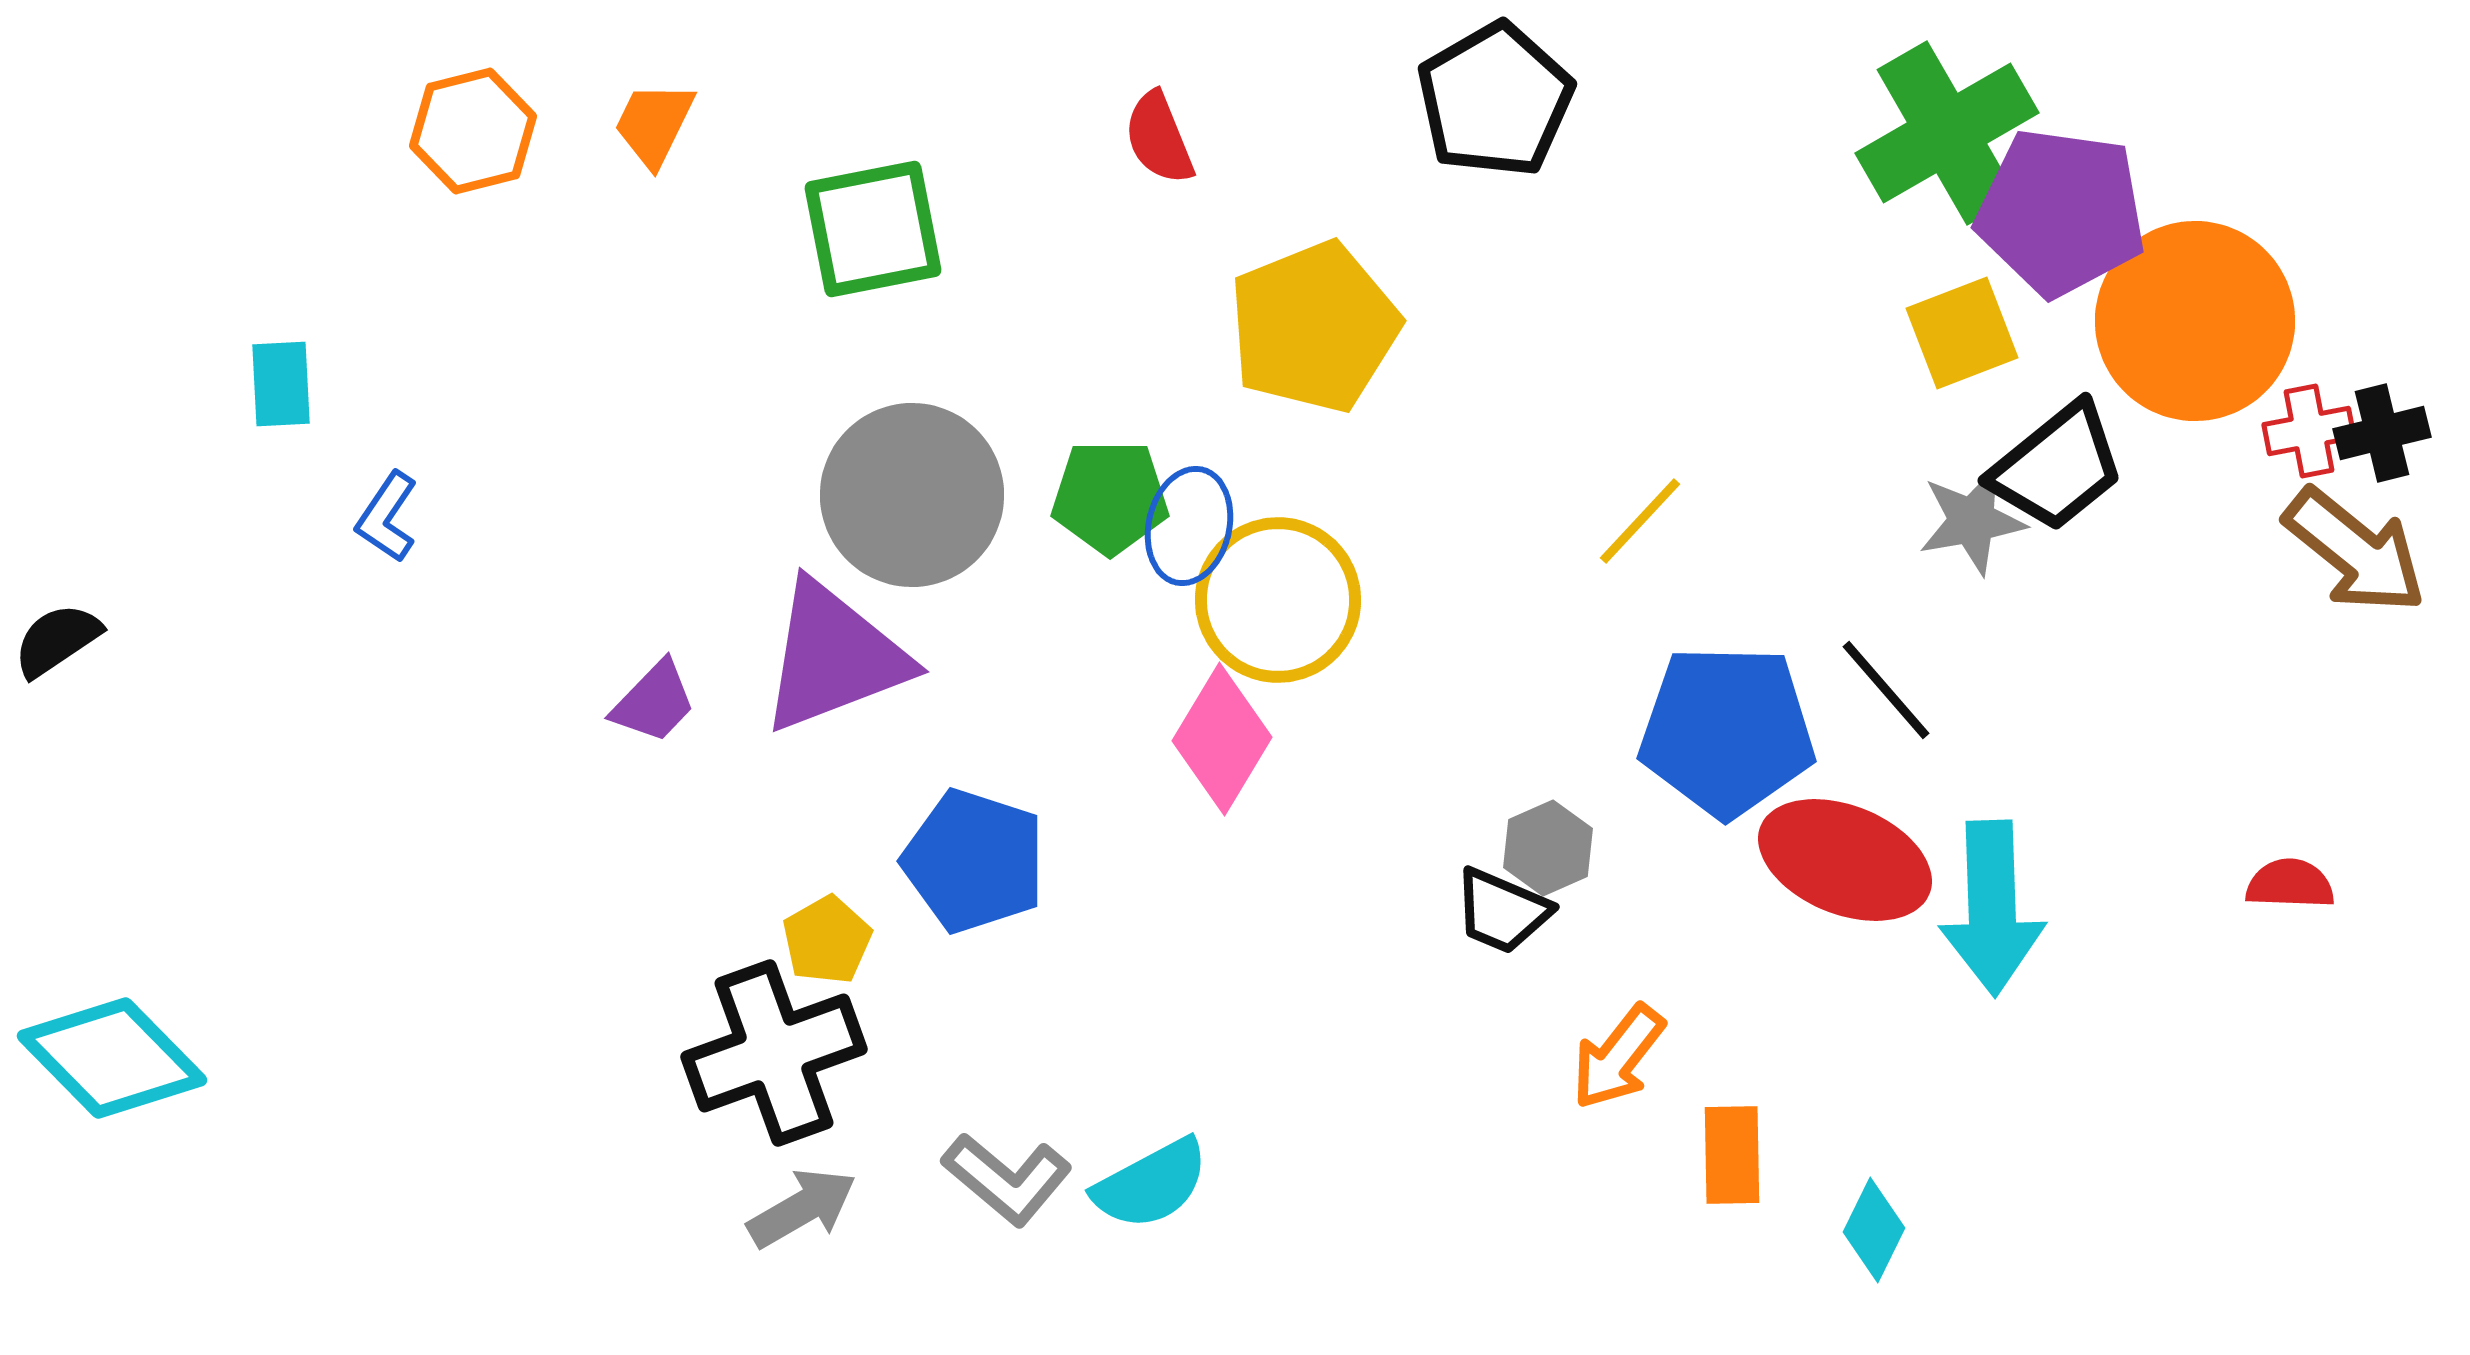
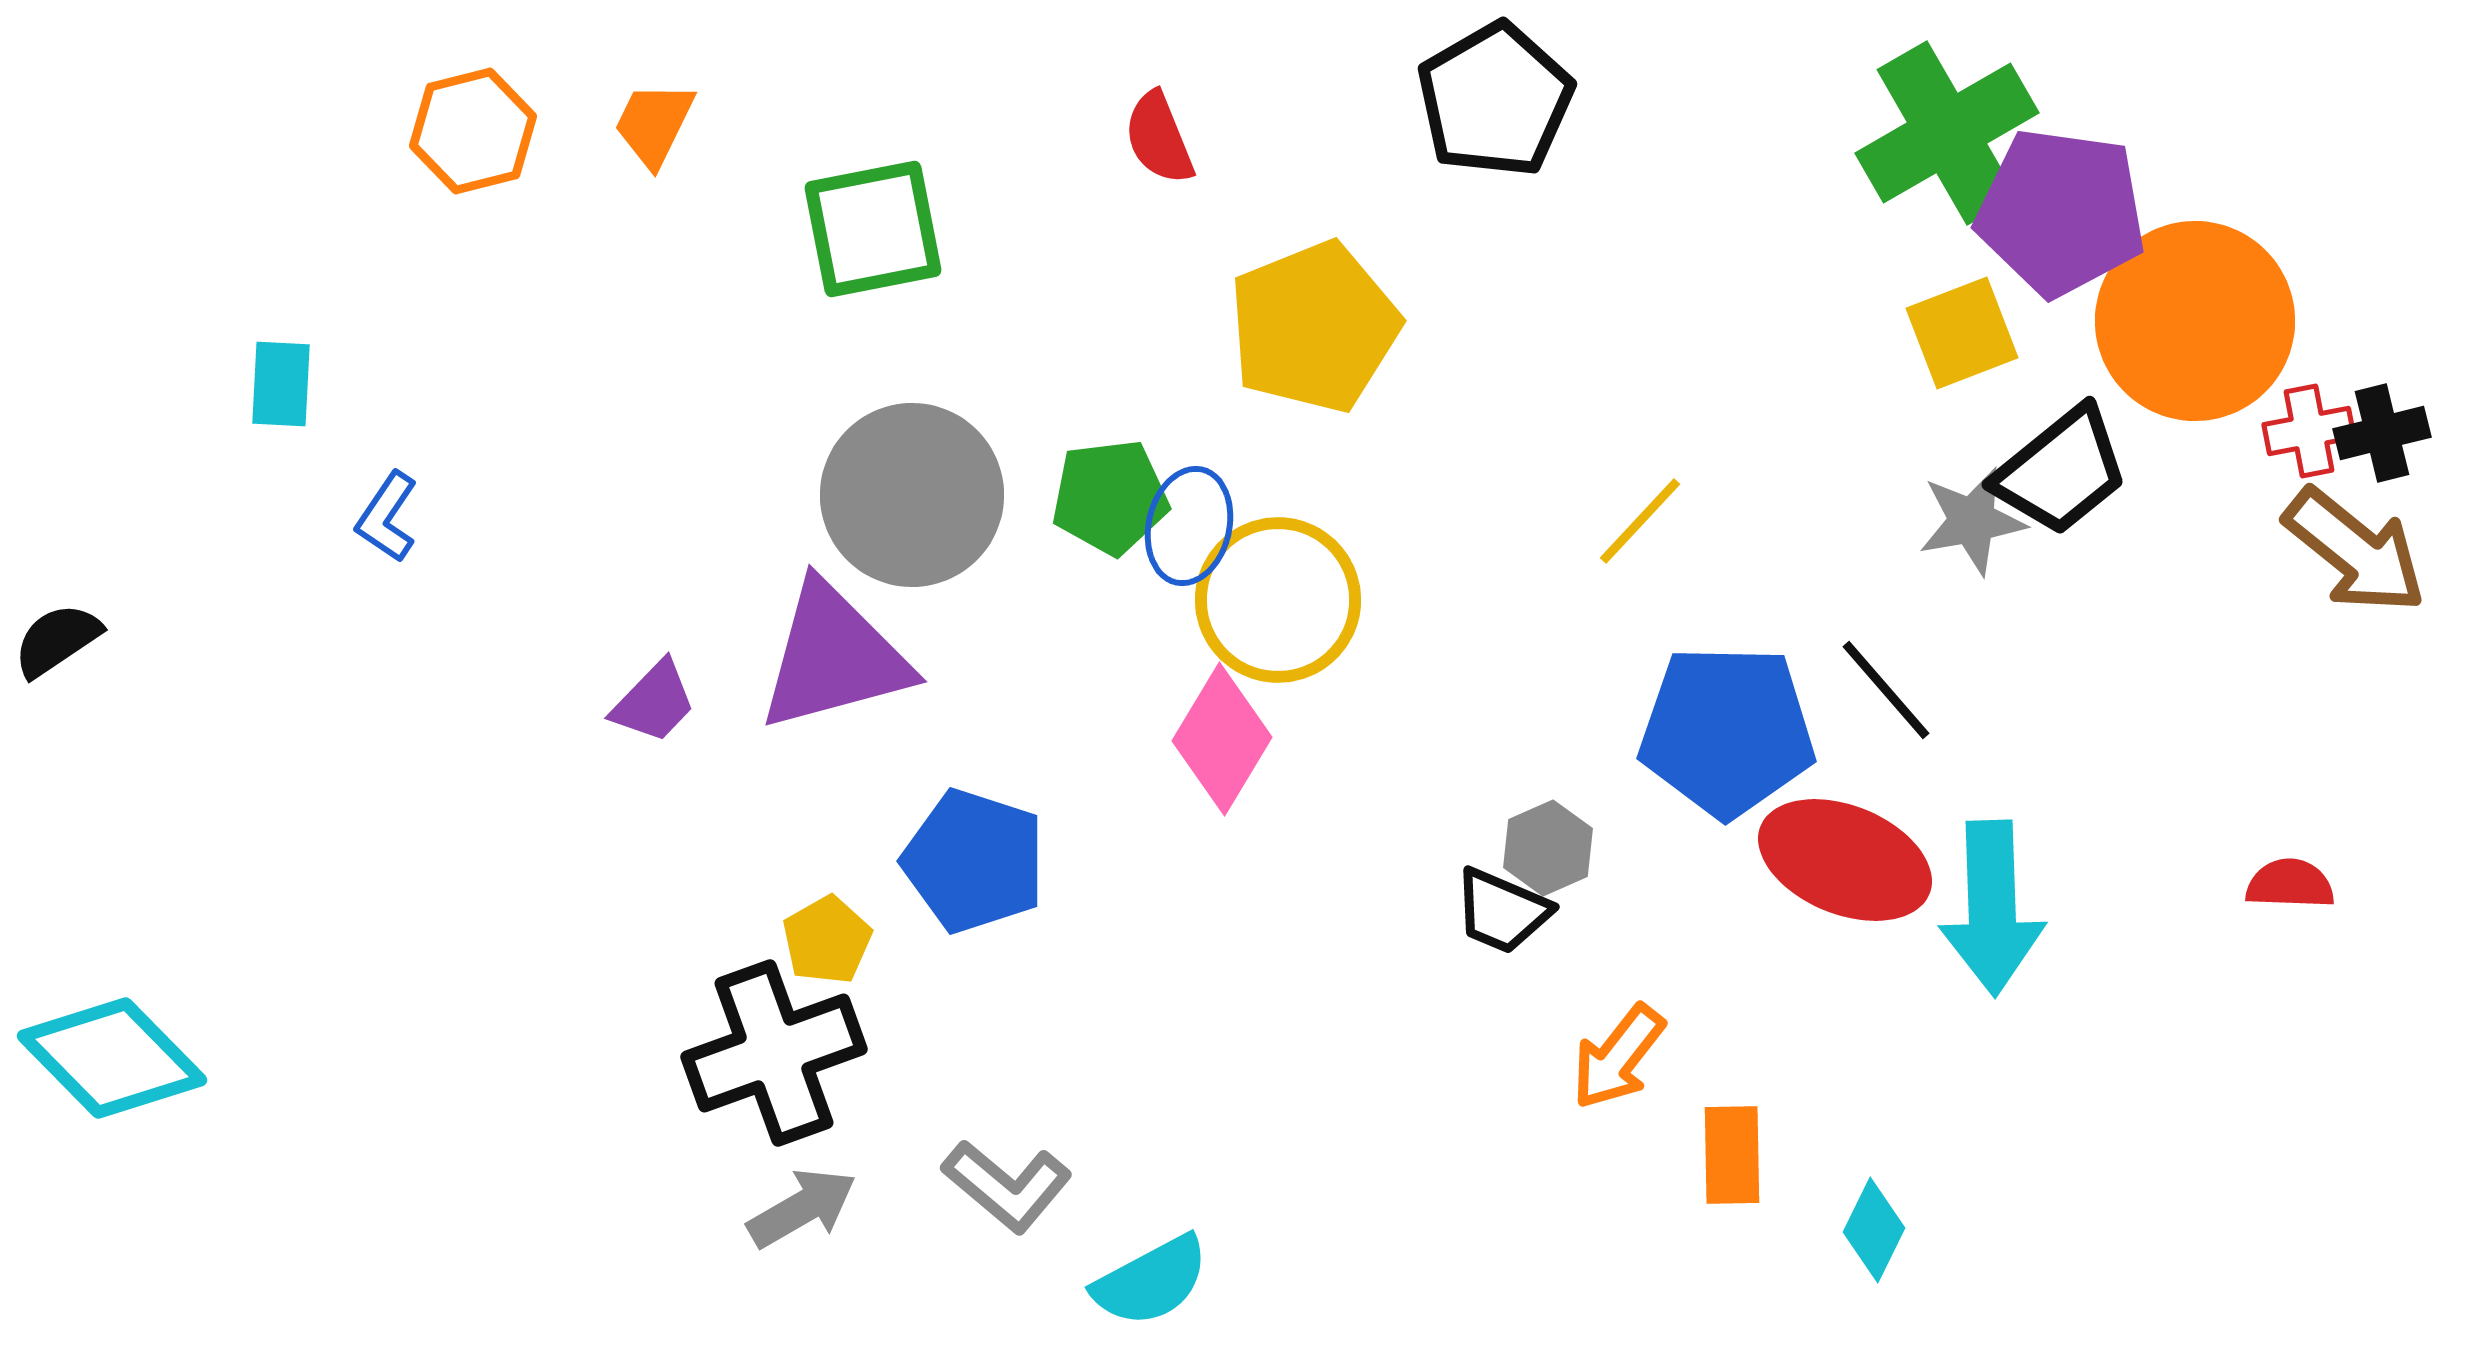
cyan rectangle at (281, 384): rotated 6 degrees clockwise
black trapezoid at (2057, 467): moved 4 px right, 4 px down
green pentagon at (1110, 497): rotated 7 degrees counterclockwise
purple triangle at (834, 657): rotated 6 degrees clockwise
gray L-shape at (1007, 1179): moved 7 px down
cyan semicircle at (1151, 1184): moved 97 px down
